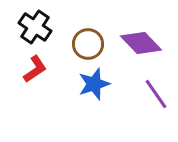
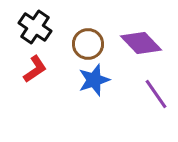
blue star: moved 4 px up
